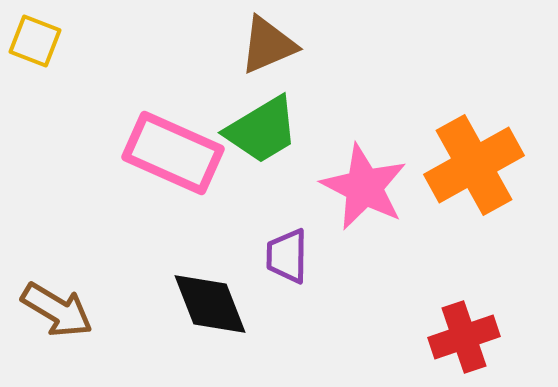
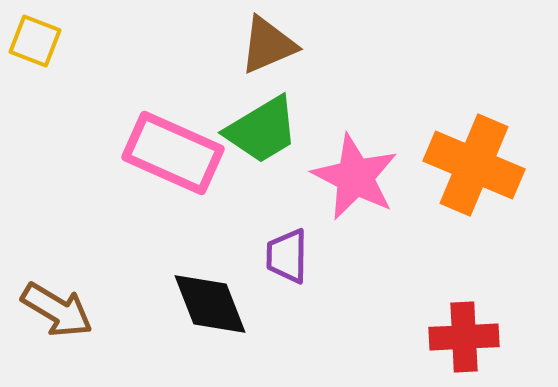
orange cross: rotated 38 degrees counterclockwise
pink star: moved 9 px left, 10 px up
red cross: rotated 16 degrees clockwise
